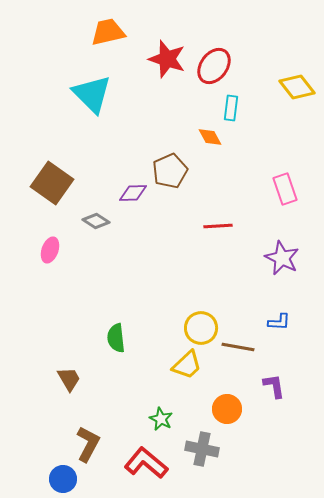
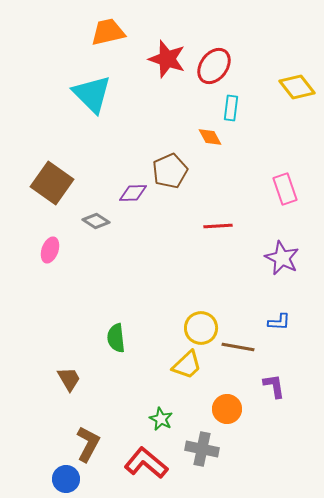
blue circle: moved 3 px right
